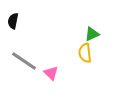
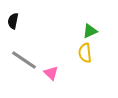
green triangle: moved 2 px left, 3 px up
gray line: moved 1 px up
